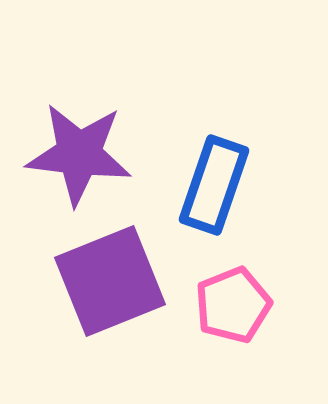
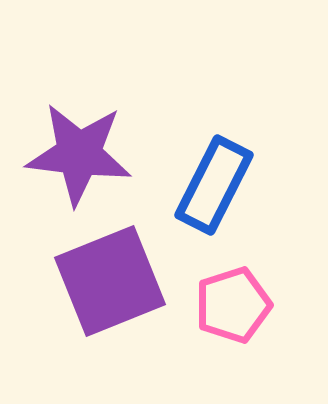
blue rectangle: rotated 8 degrees clockwise
pink pentagon: rotated 4 degrees clockwise
